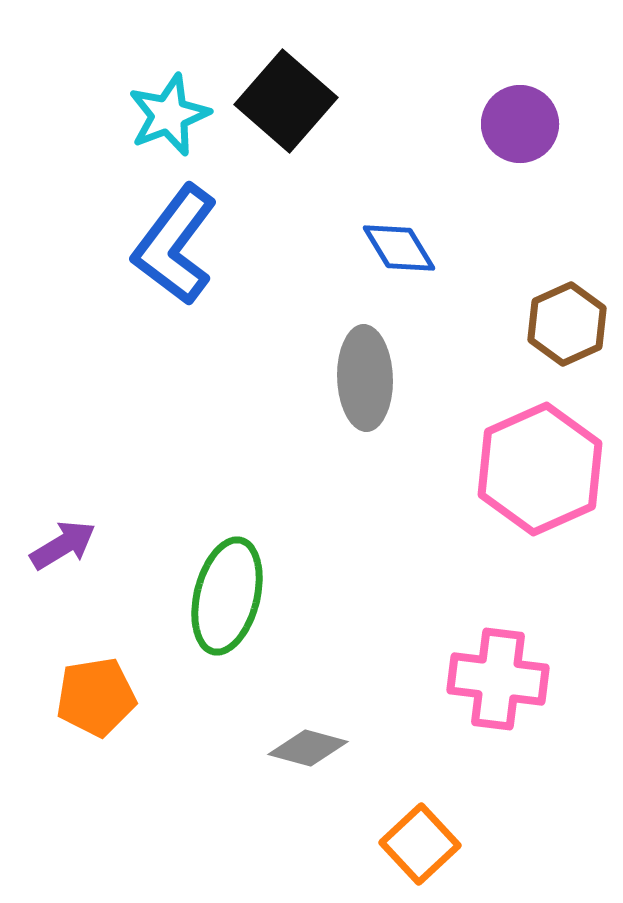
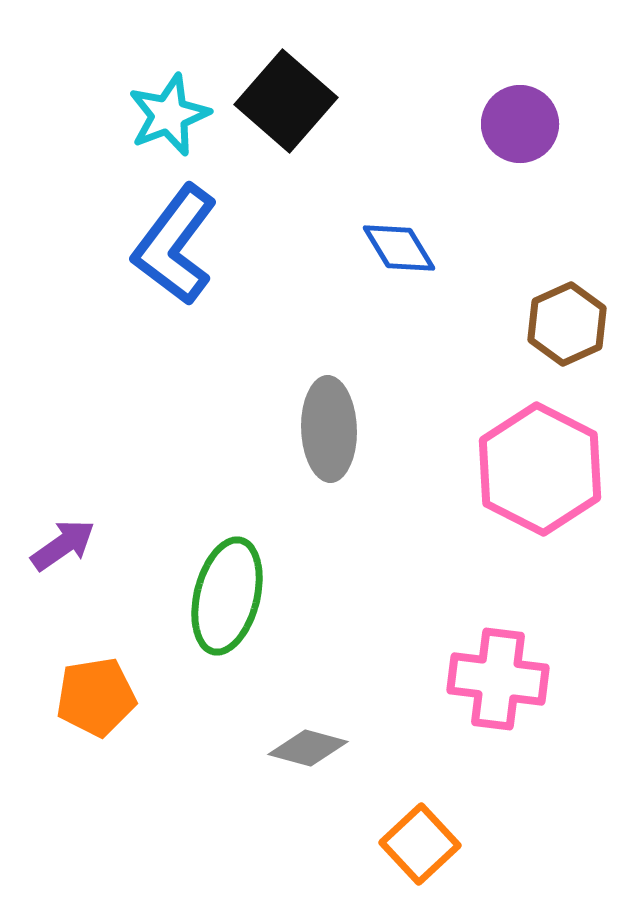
gray ellipse: moved 36 px left, 51 px down
pink hexagon: rotated 9 degrees counterclockwise
purple arrow: rotated 4 degrees counterclockwise
